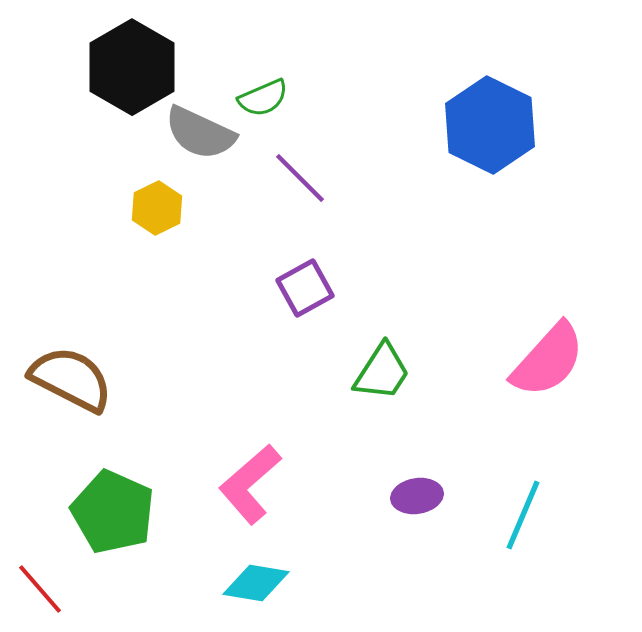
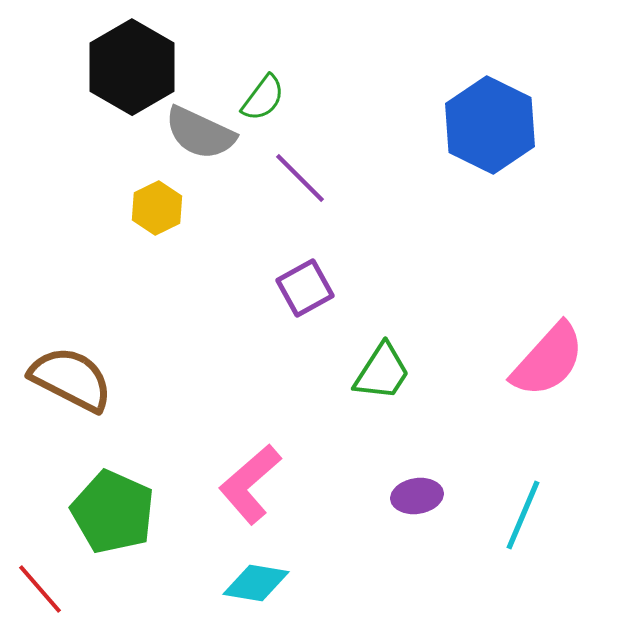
green semicircle: rotated 30 degrees counterclockwise
